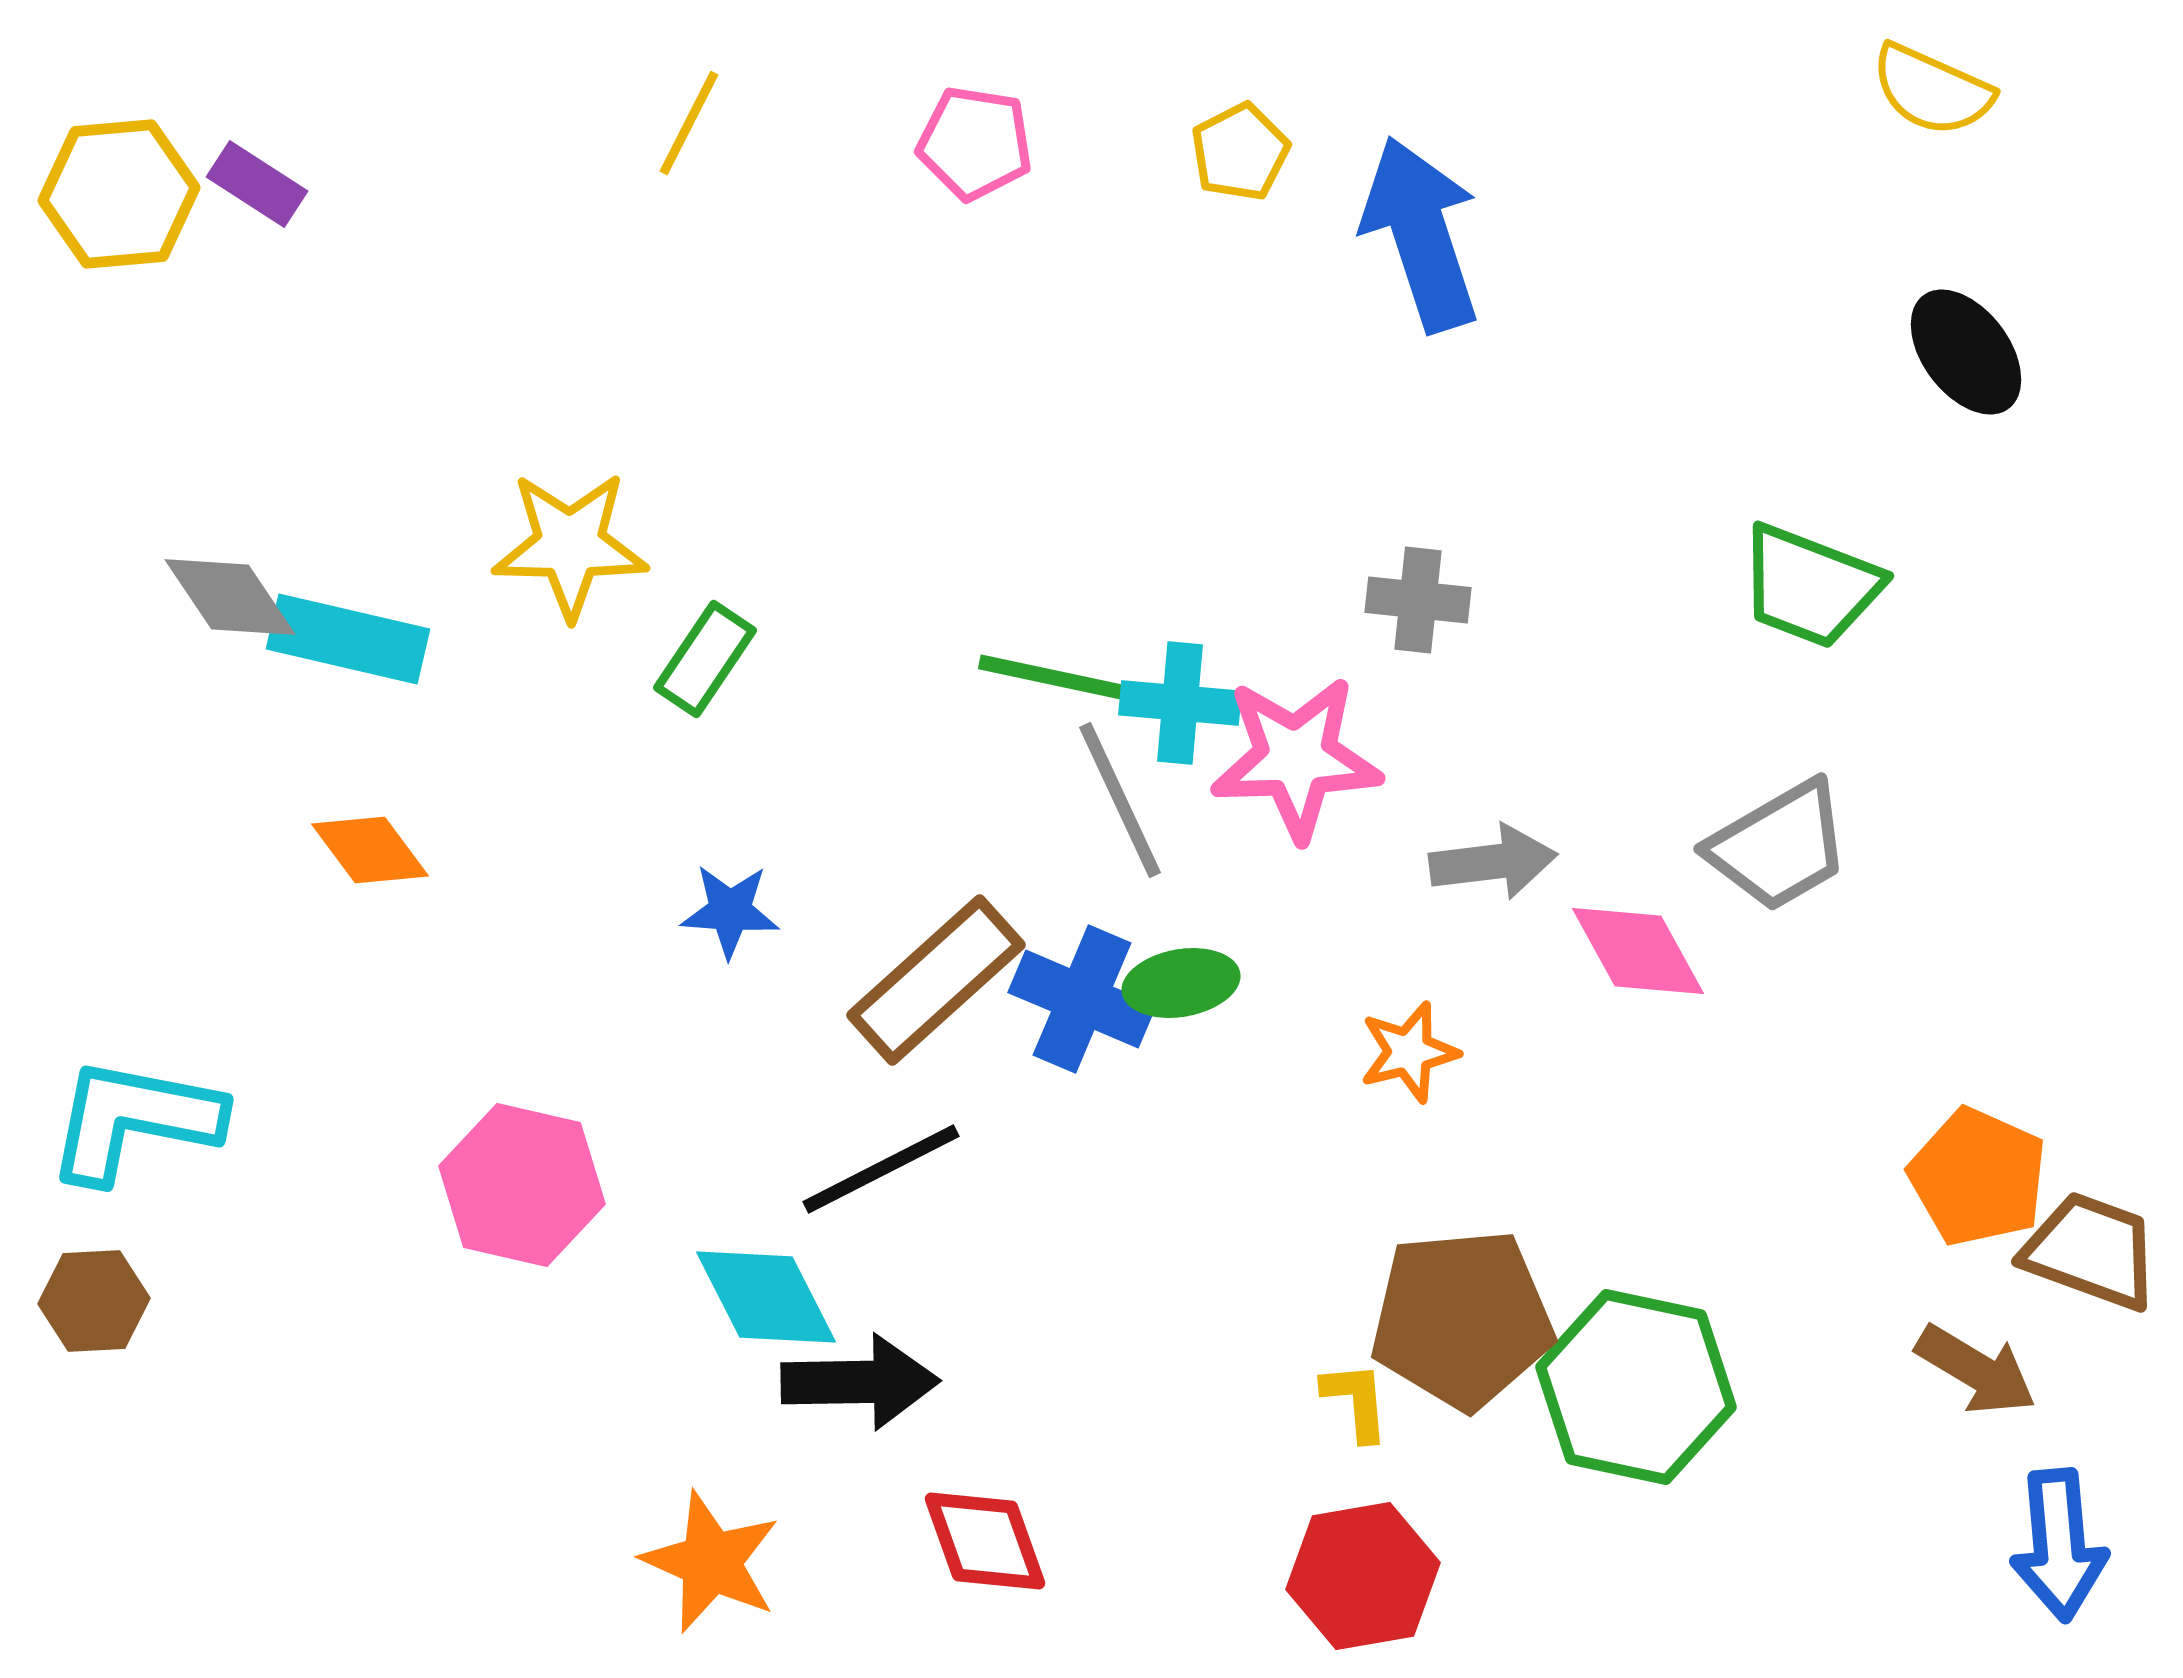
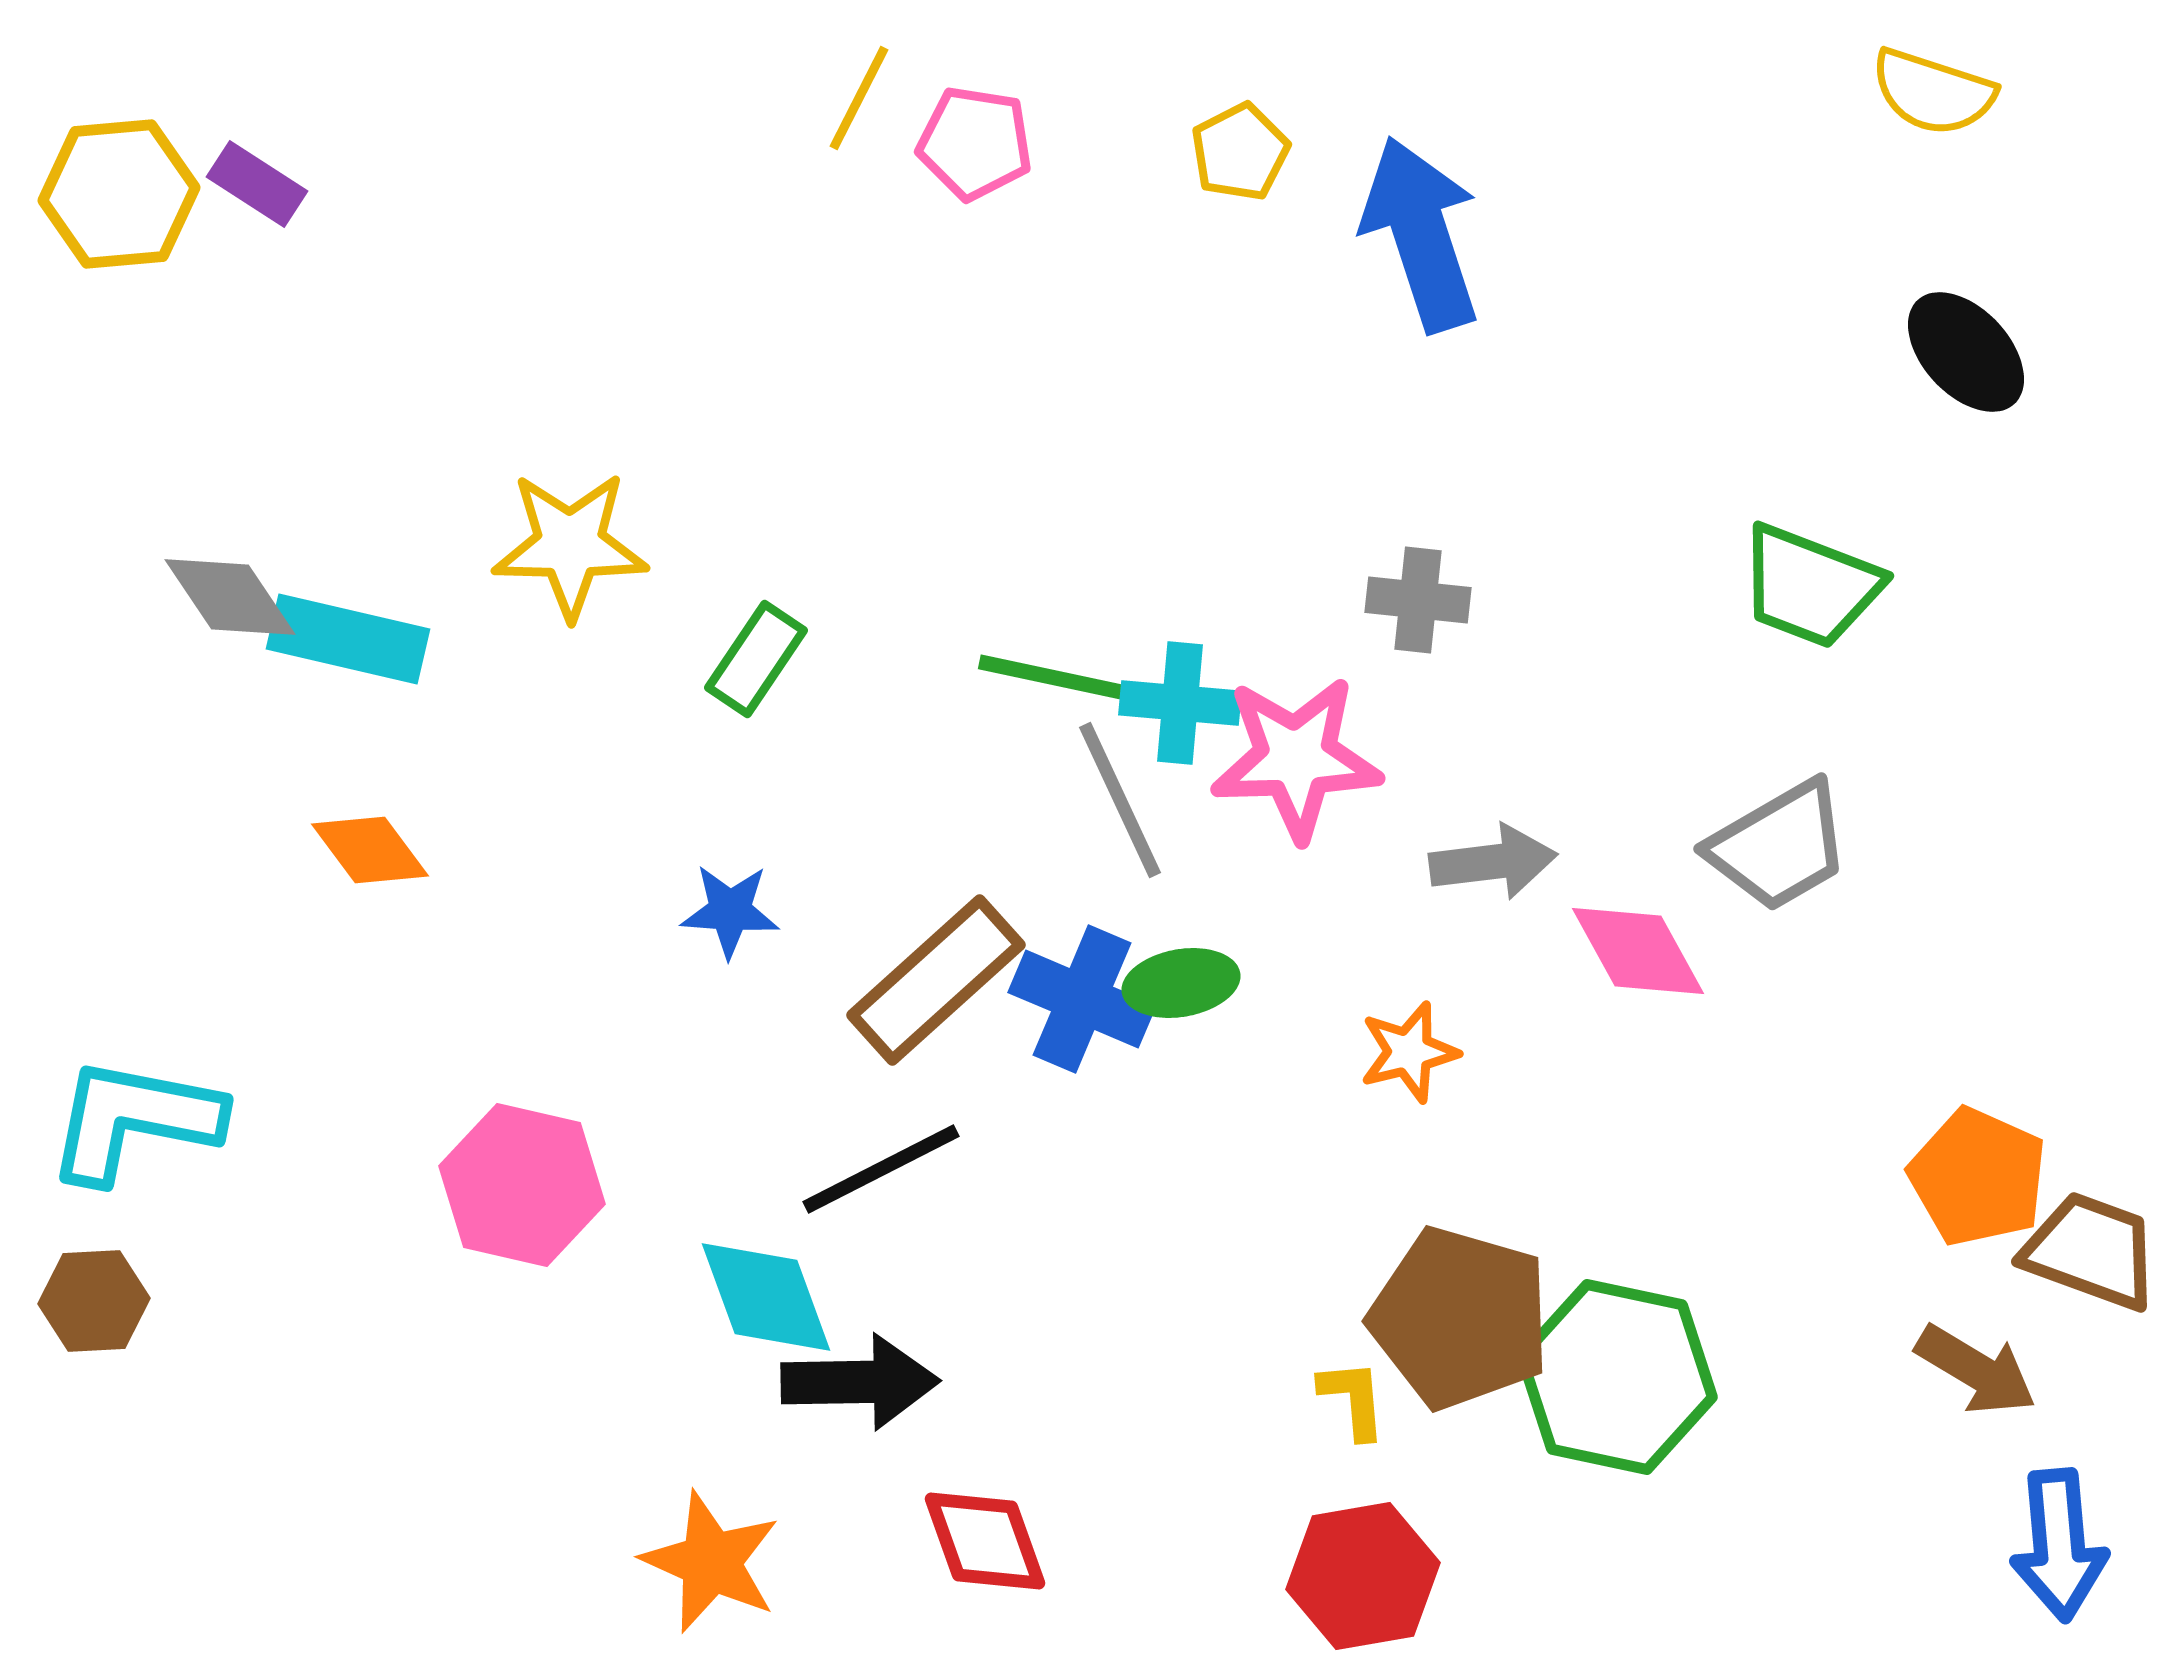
yellow semicircle at (1932, 90): moved 1 px right, 2 px down; rotated 6 degrees counterclockwise
yellow line at (689, 123): moved 170 px right, 25 px up
black ellipse at (1966, 352): rotated 6 degrees counterclockwise
green rectangle at (705, 659): moved 51 px right
cyan diamond at (766, 1297): rotated 7 degrees clockwise
brown pentagon at (1462, 1319): moved 2 px left, 1 px up; rotated 21 degrees clockwise
green hexagon at (1636, 1387): moved 19 px left, 10 px up
yellow L-shape at (1356, 1401): moved 3 px left, 2 px up
